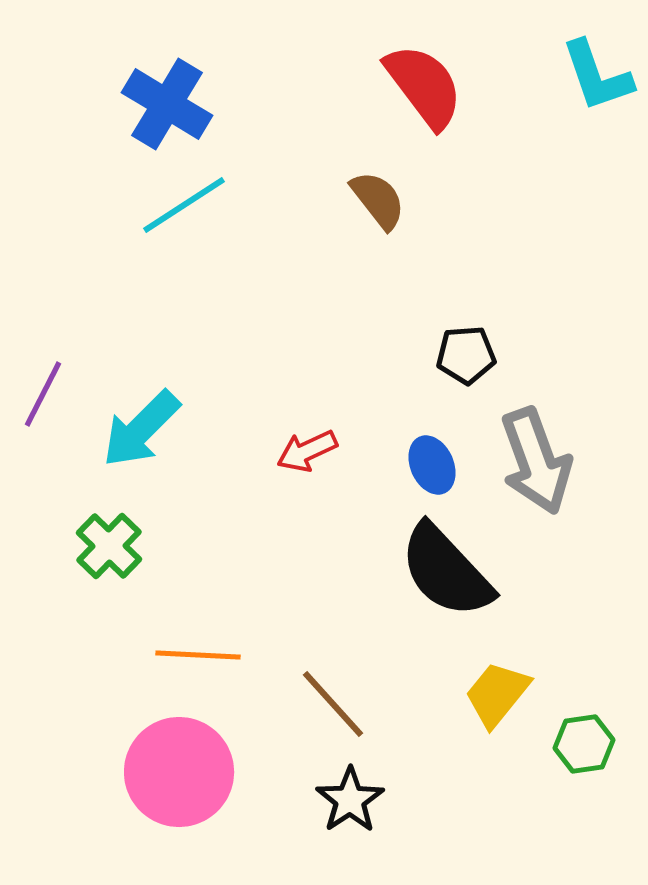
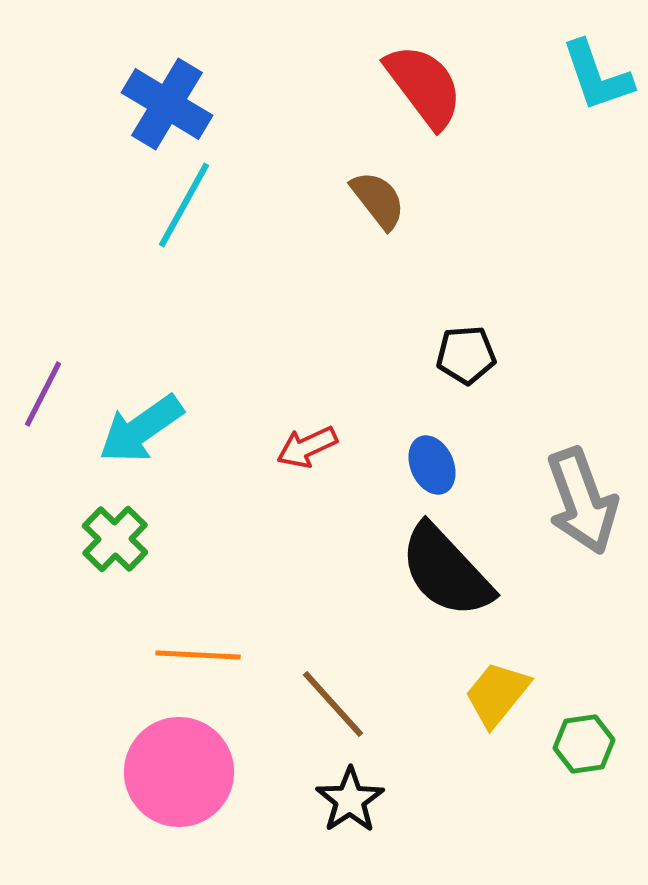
cyan line: rotated 28 degrees counterclockwise
cyan arrow: rotated 10 degrees clockwise
red arrow: moved 4 px up
gray arrow: moved 46 px right, 40 px down
green cross: moved 6 px right, 7 px up
